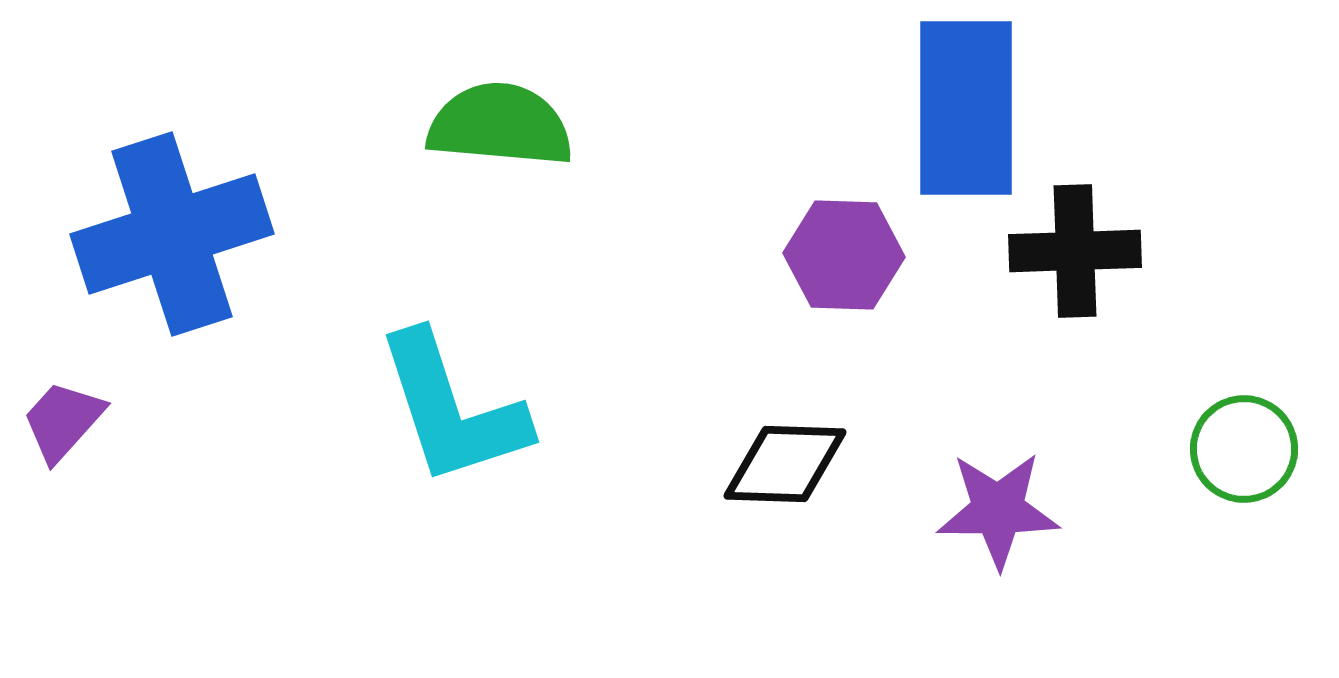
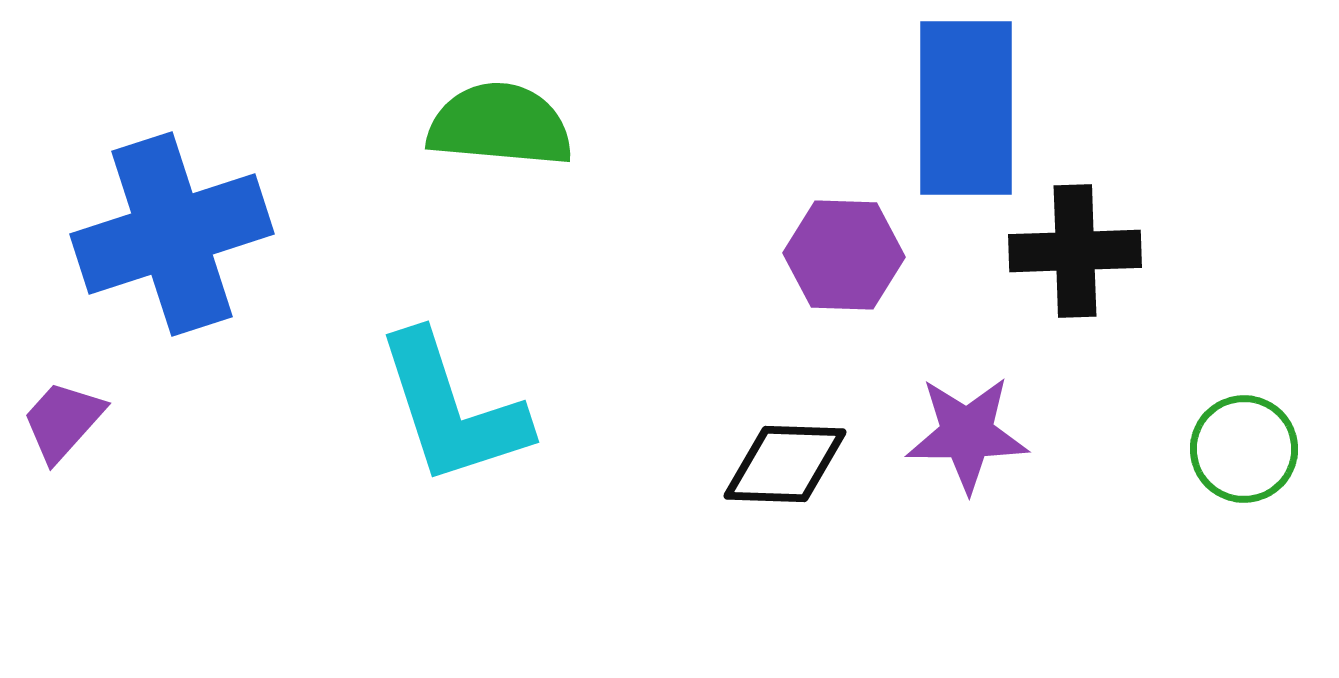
purple star: moved 31 px left, 76 px up
